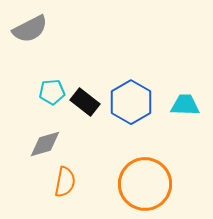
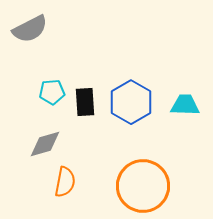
black rectangle: rotated 48 degrees clockwise
orange circle: moved 2 px left, 2 px down
